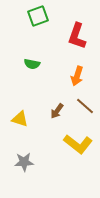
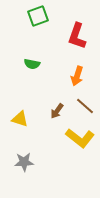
yellow L-shape: moved 2 px right, 6 px up
